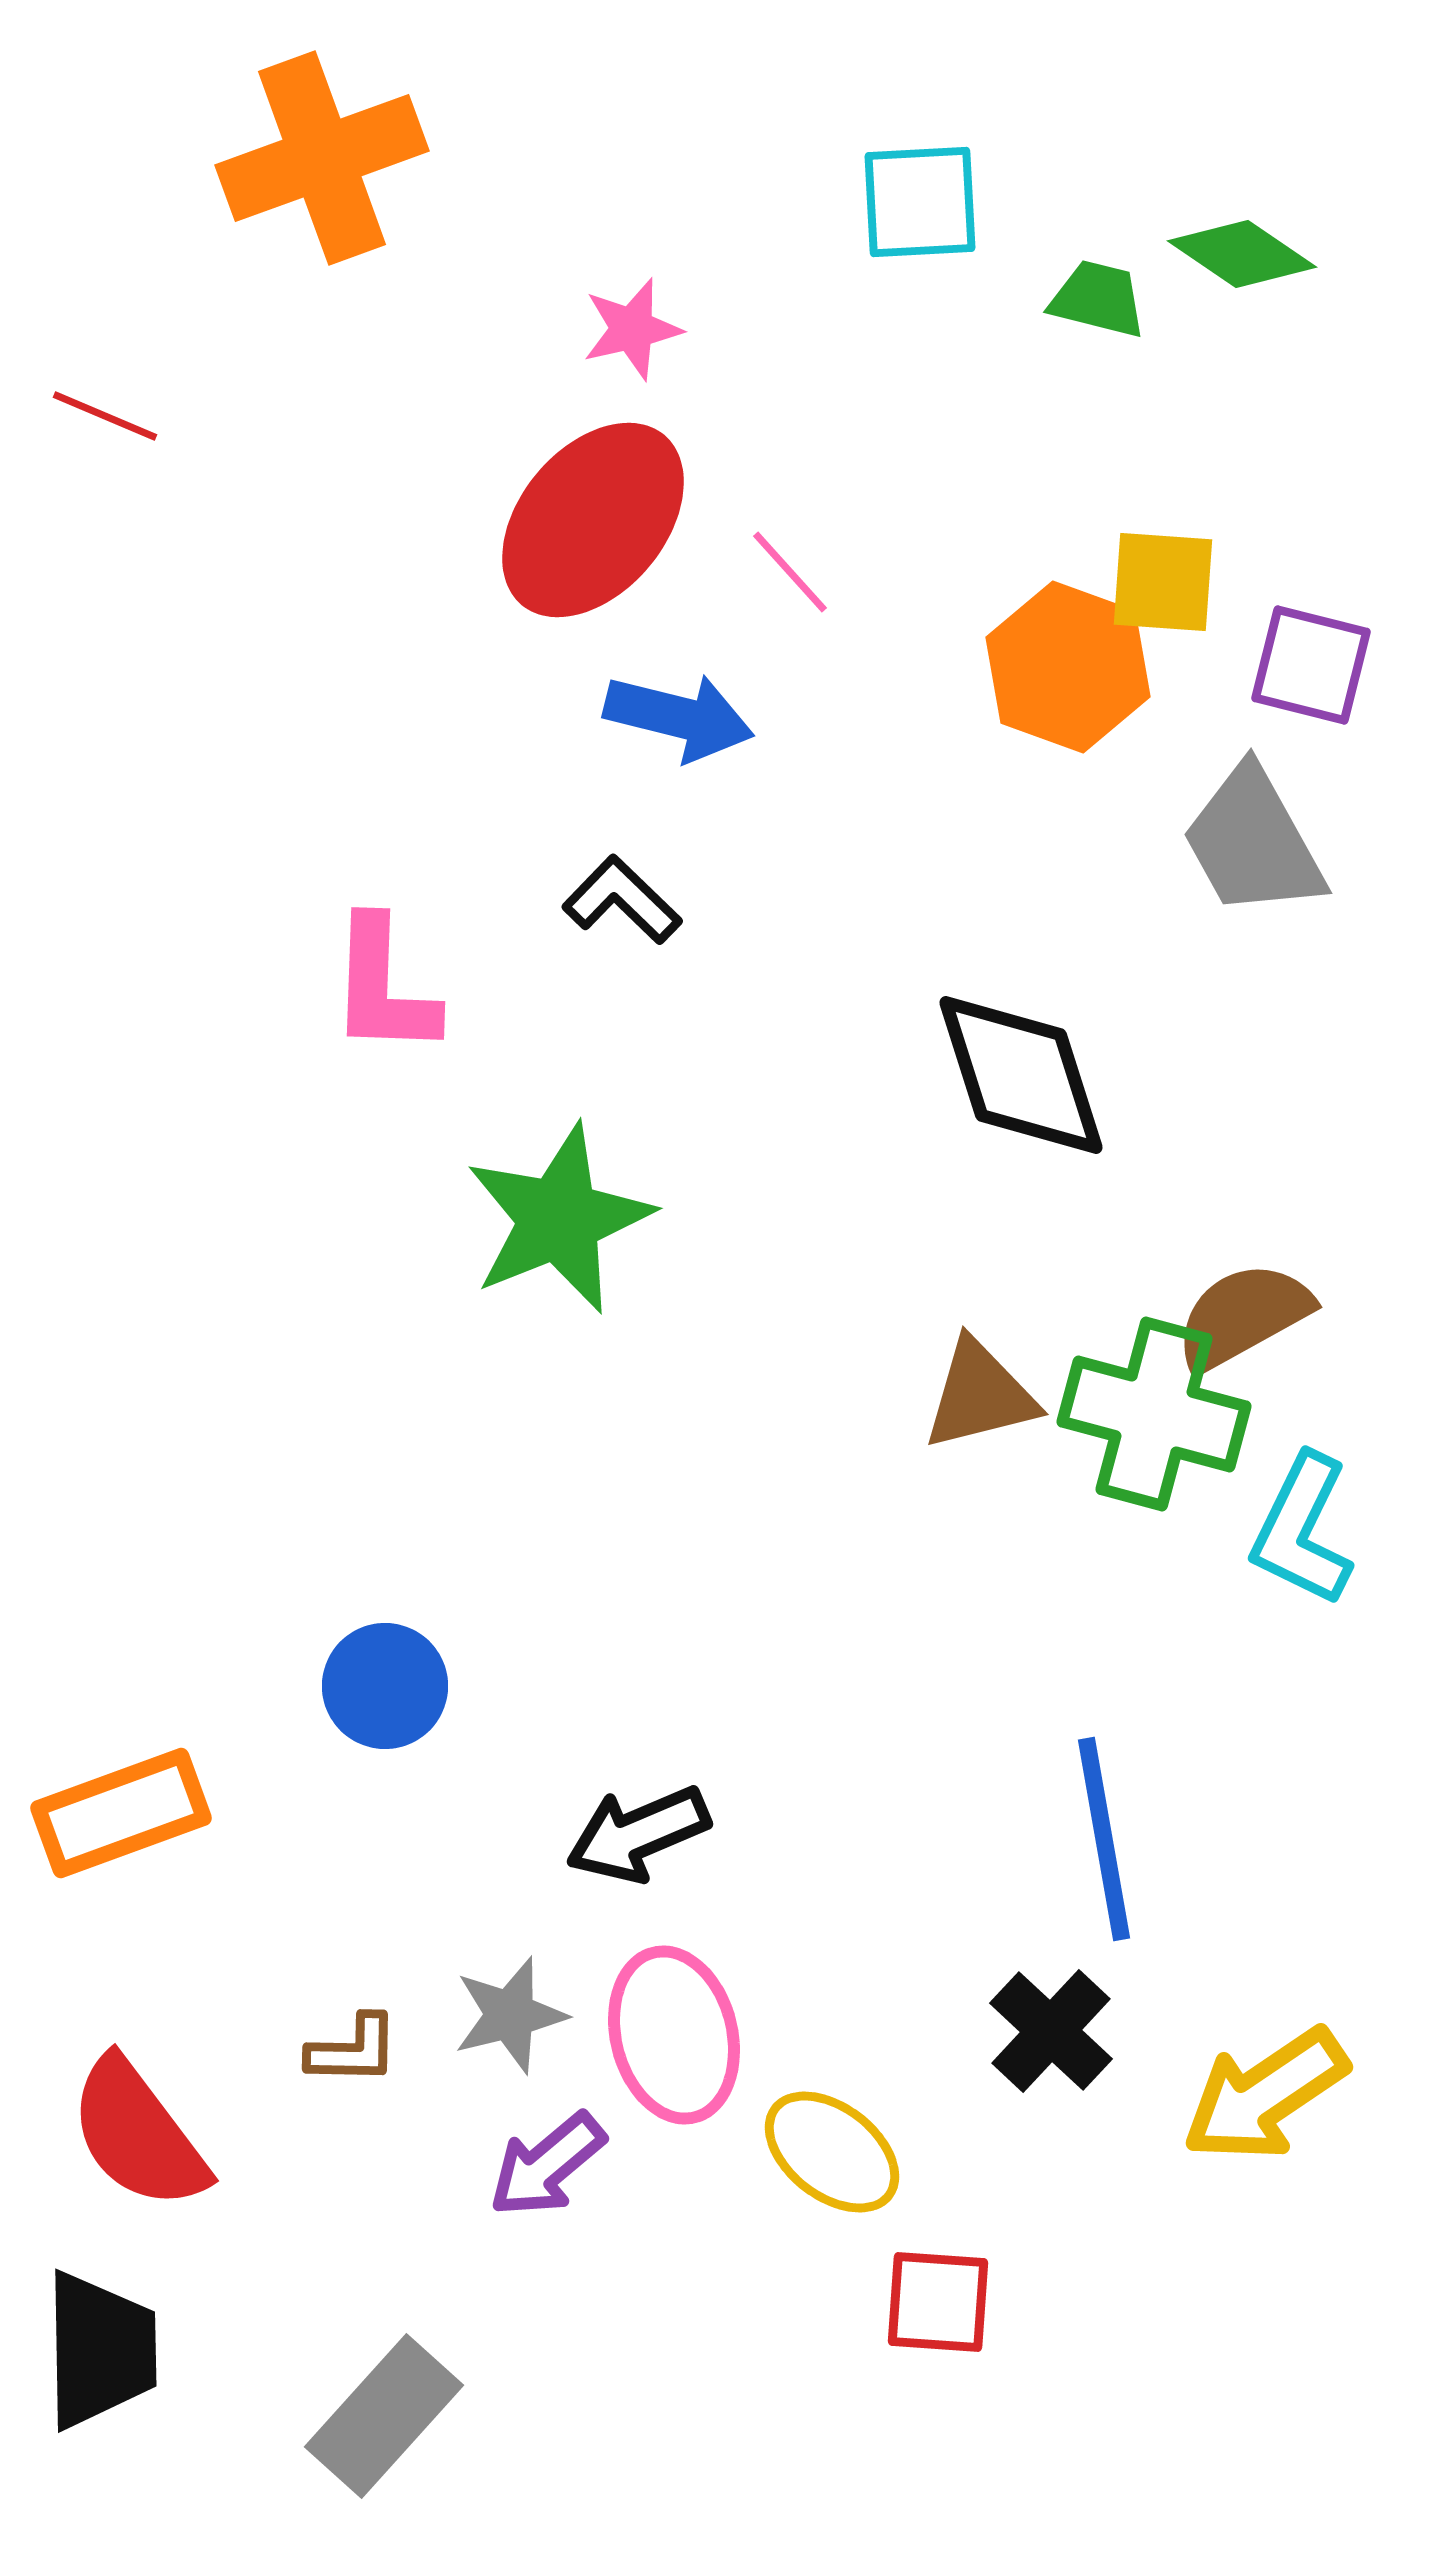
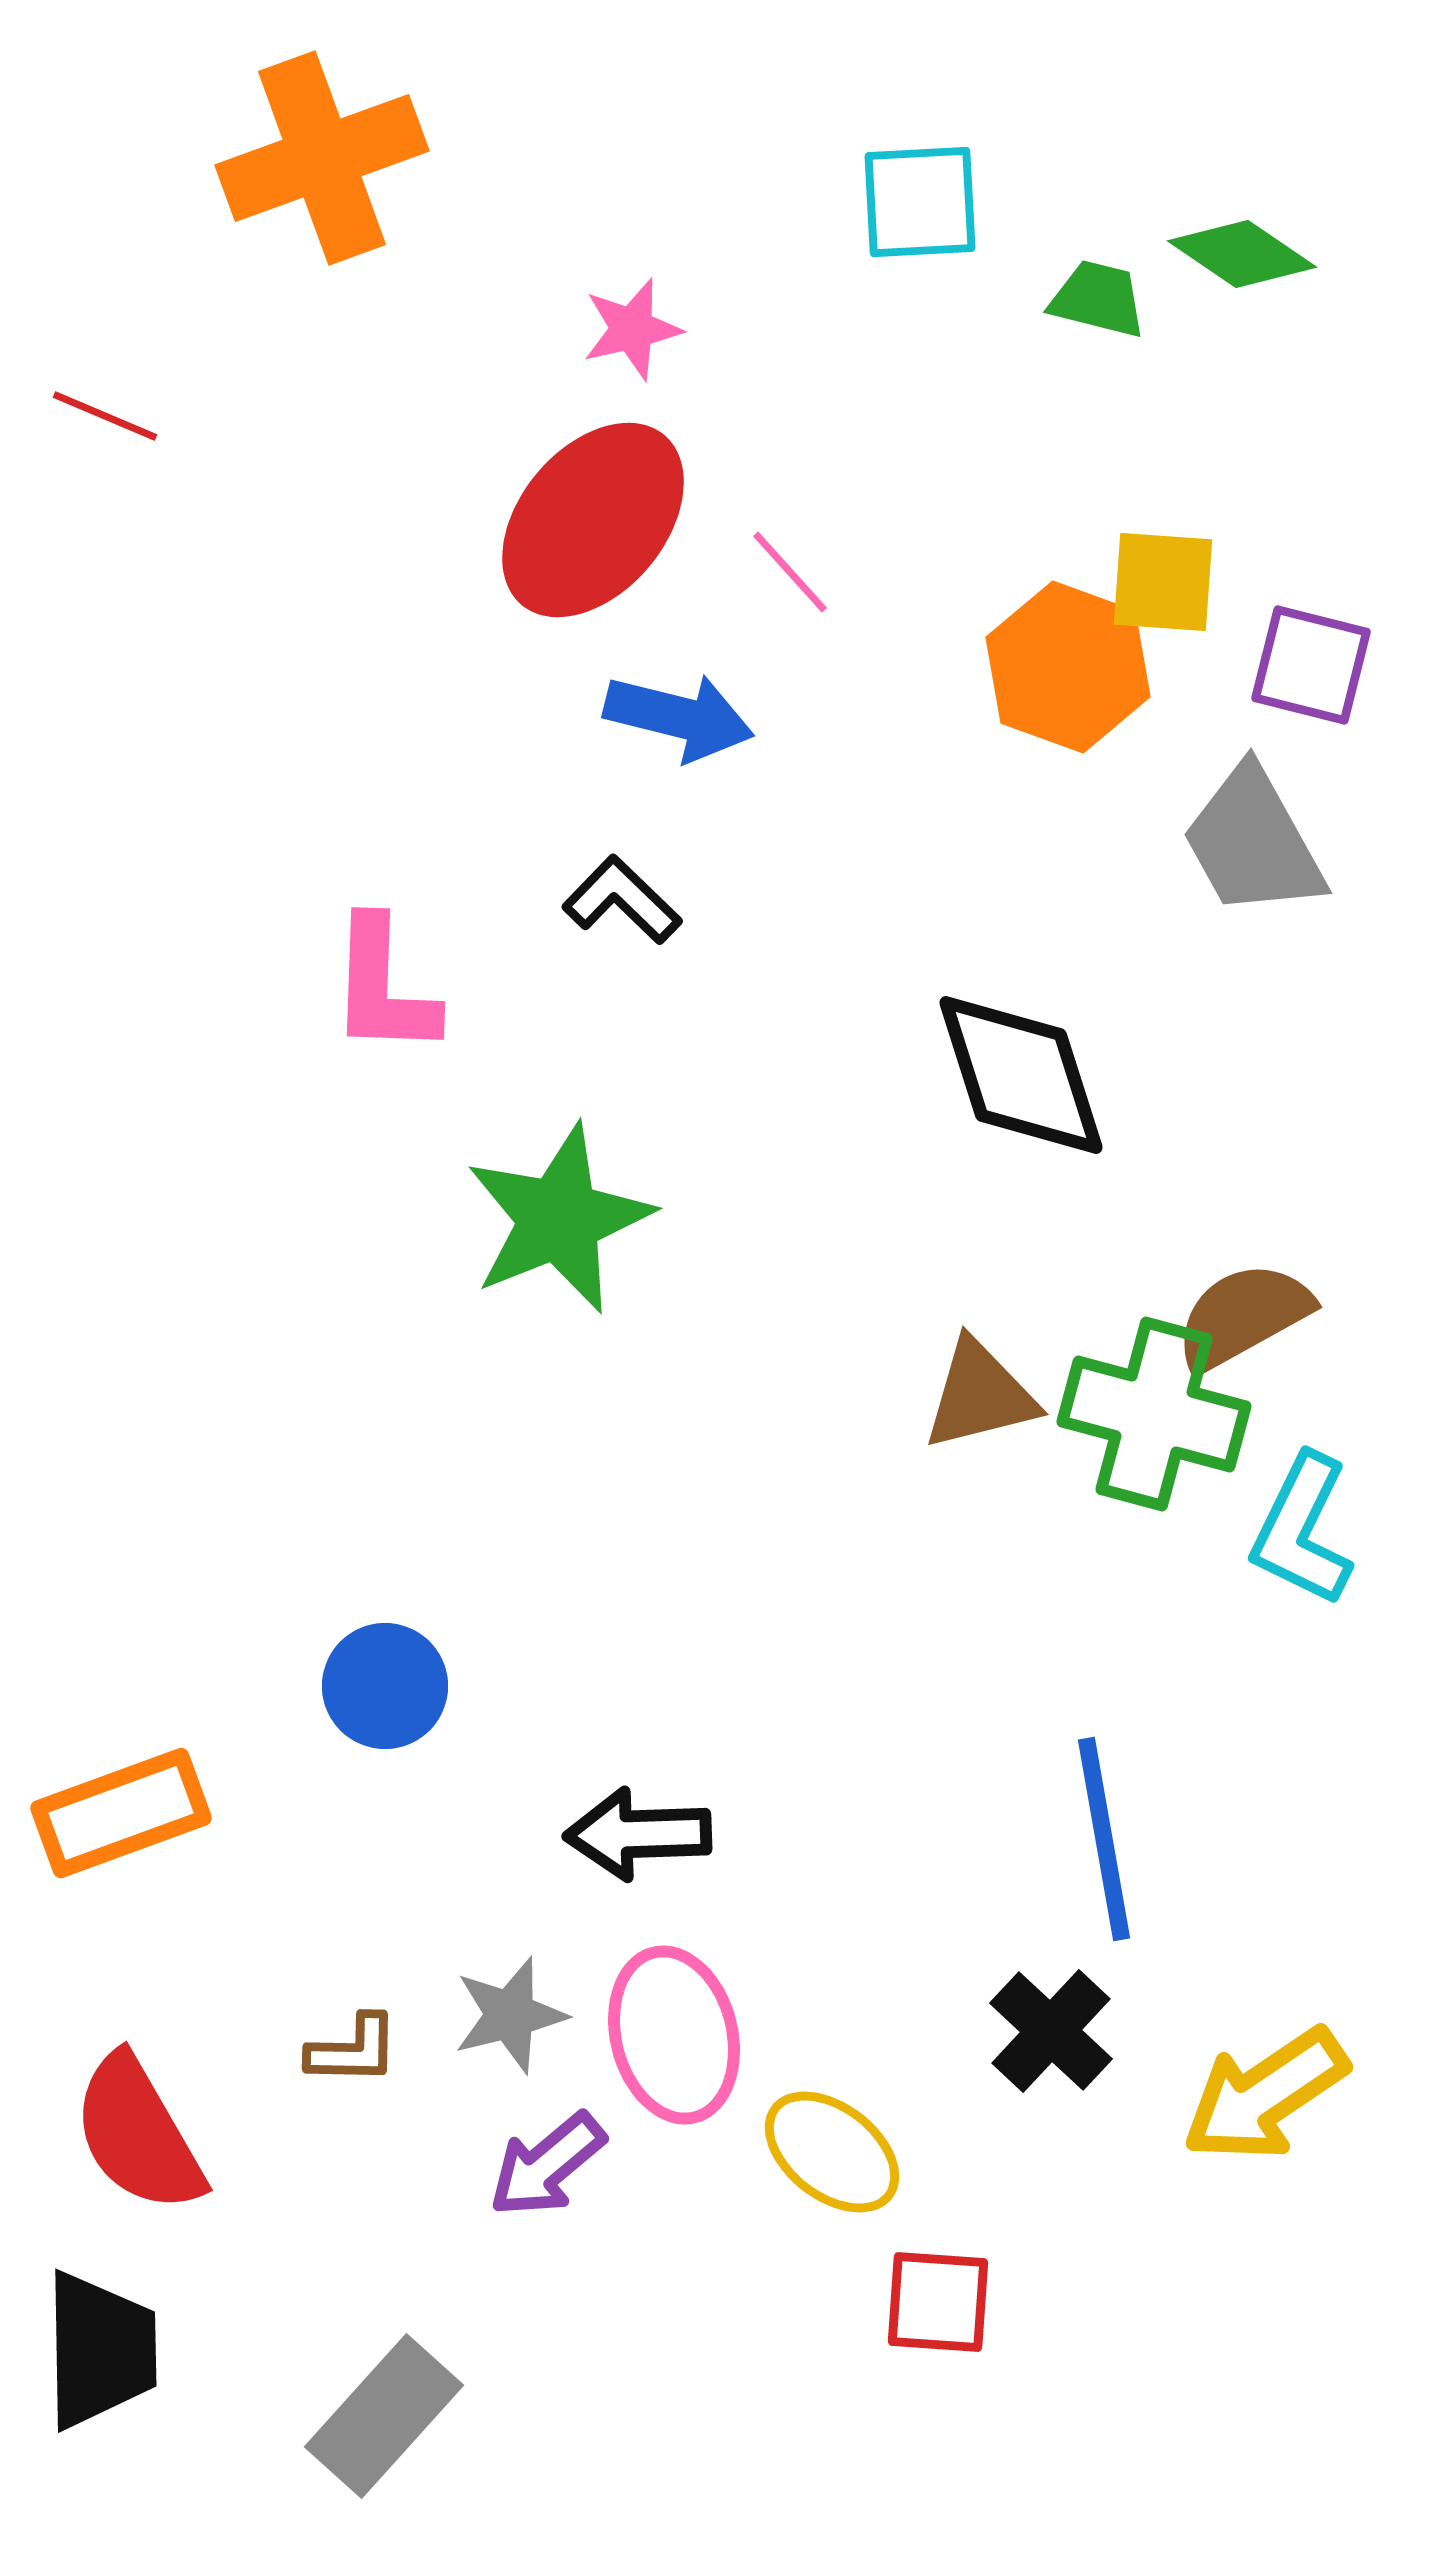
black arrow: rotated 21 degrees clockwise
red semicircle: rotated 7 degrees clockwise
